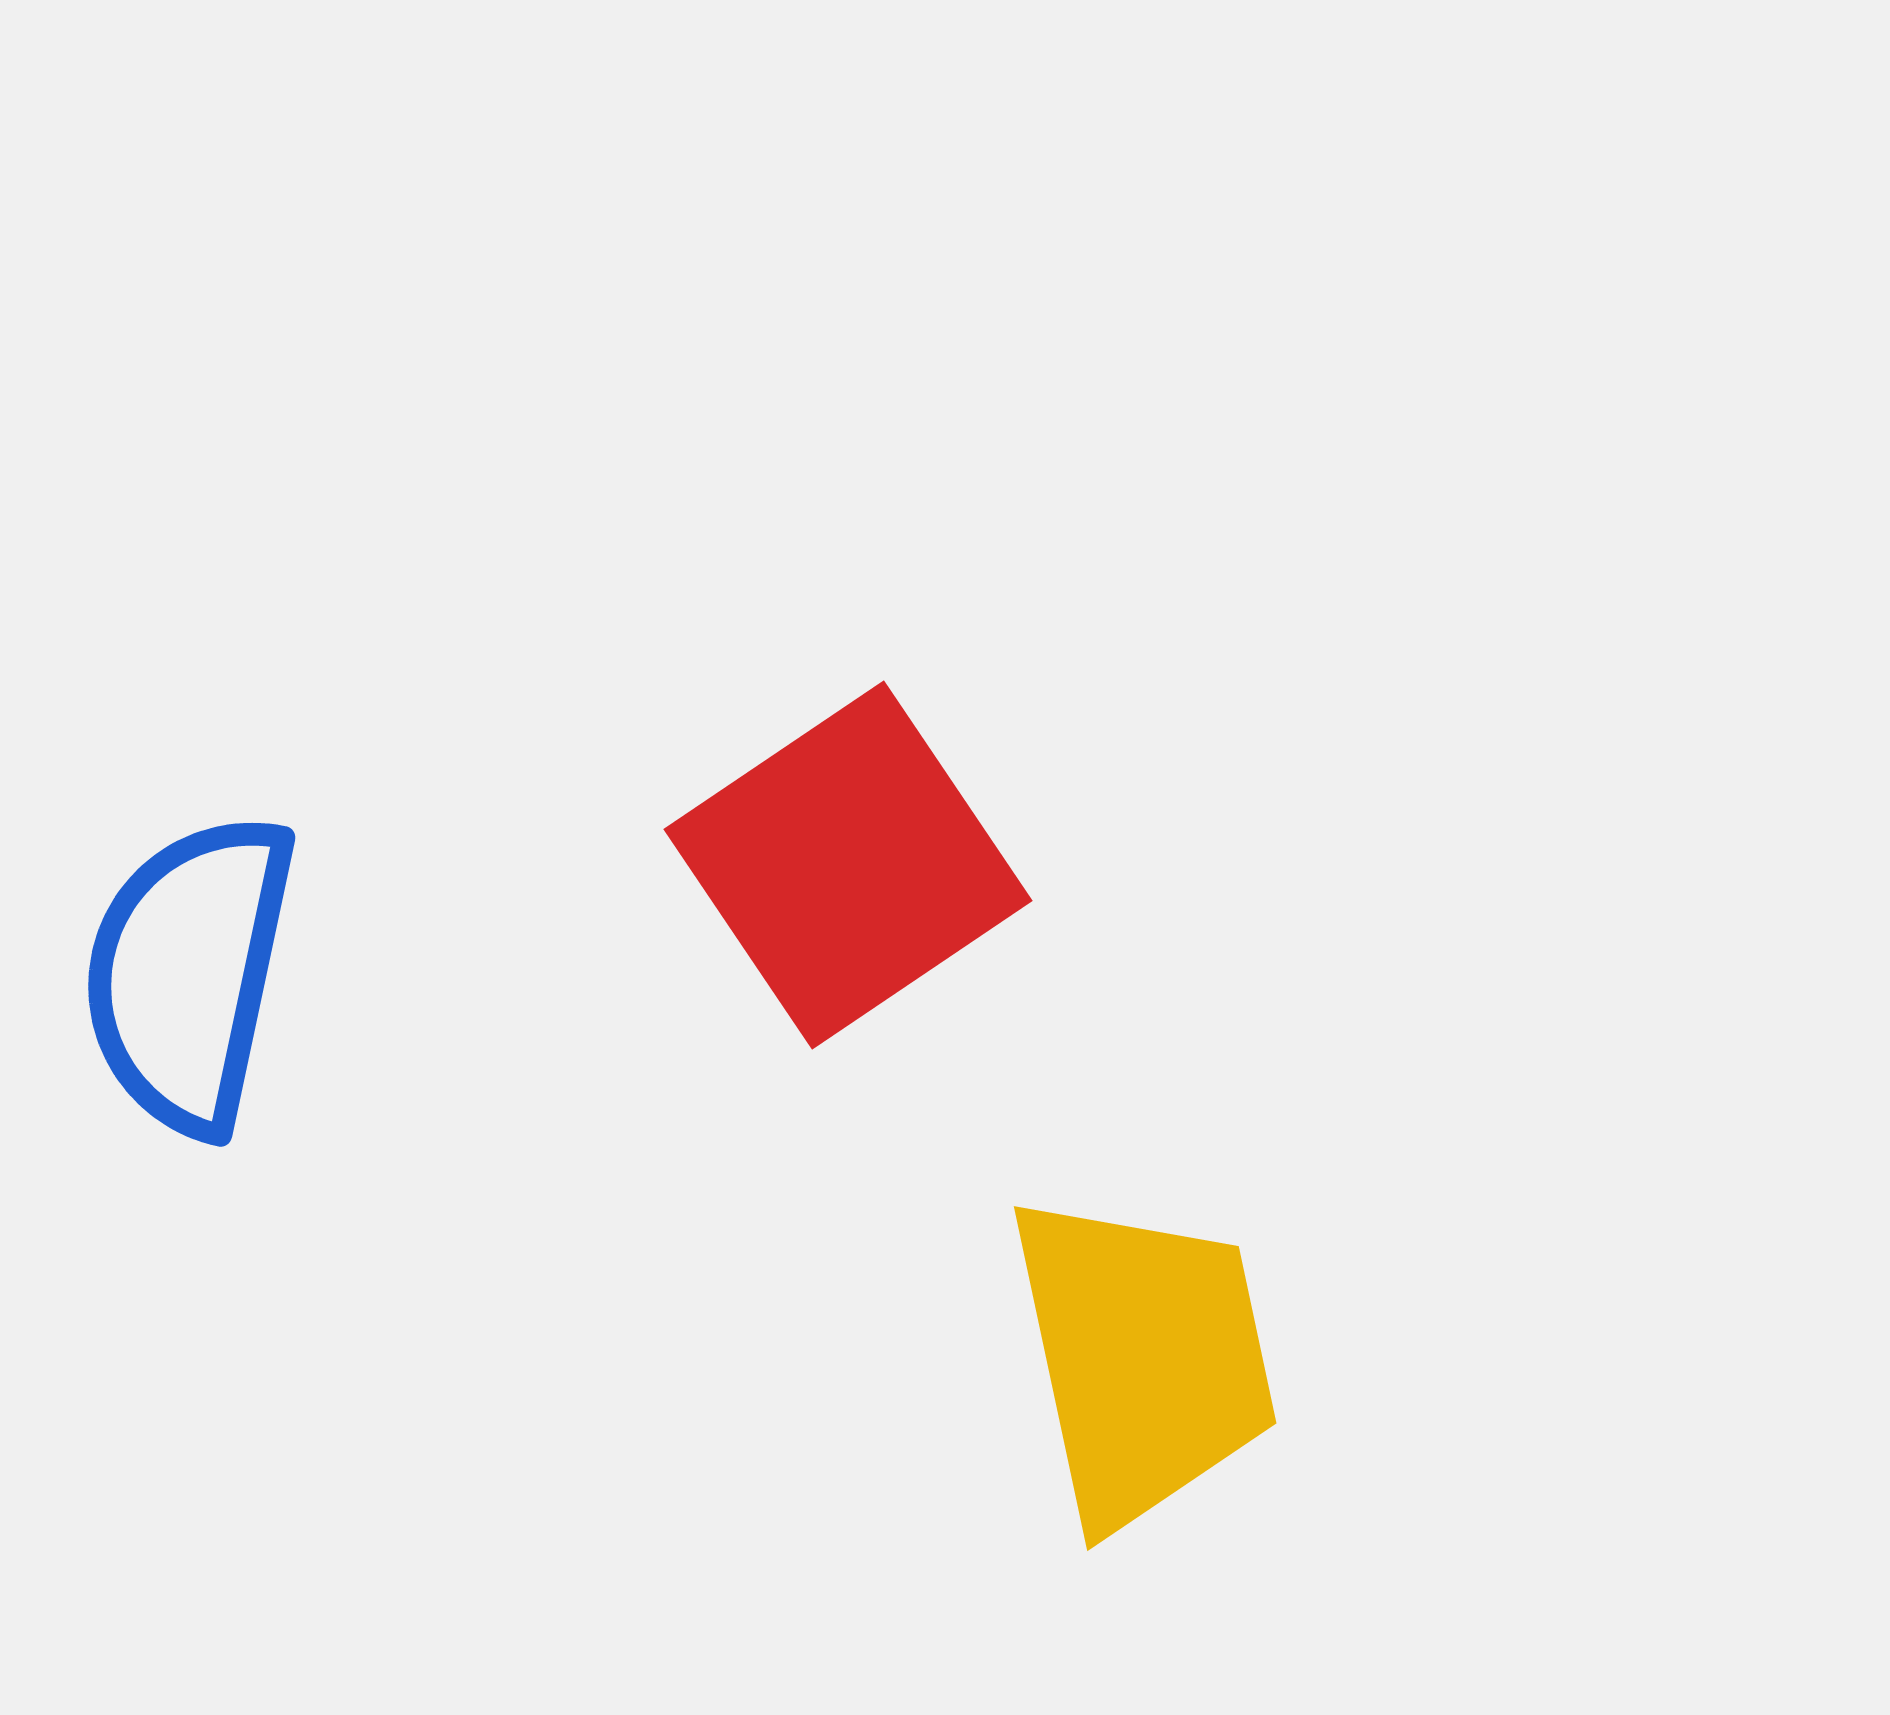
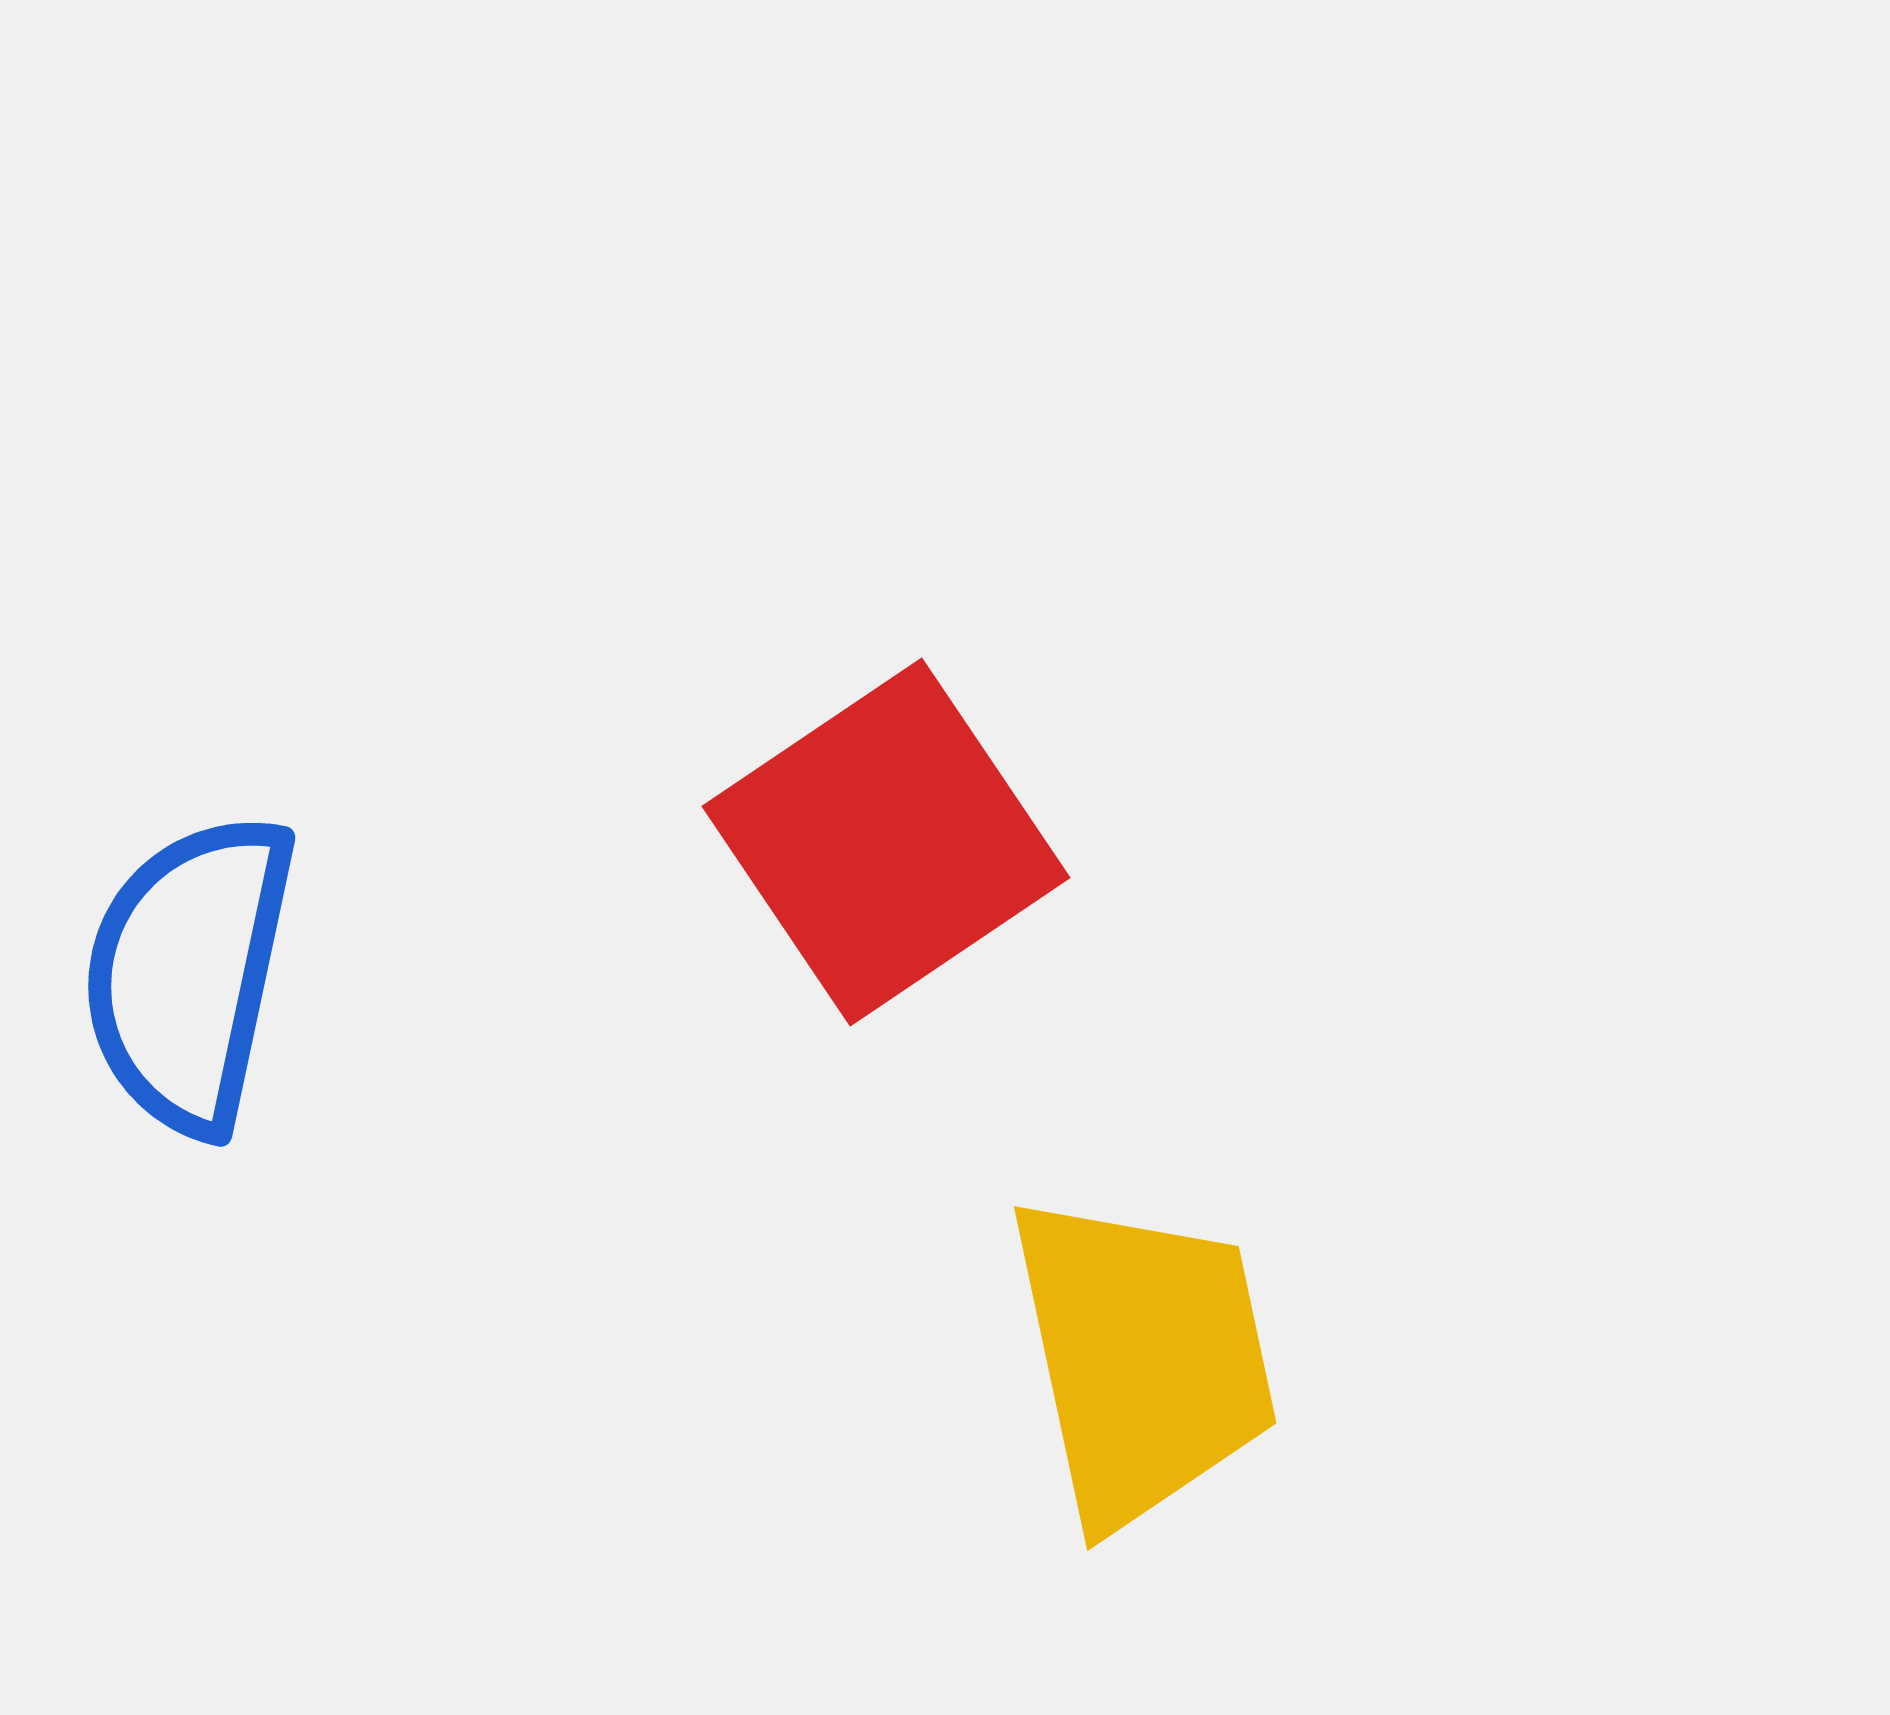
red square: moved 38 px right, 23 px up
